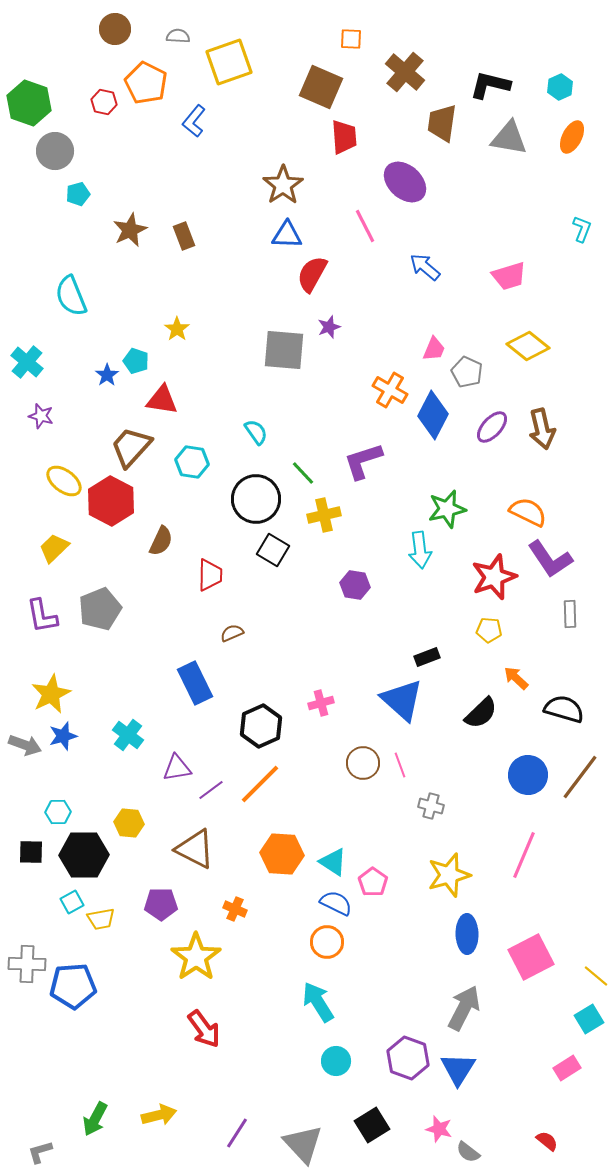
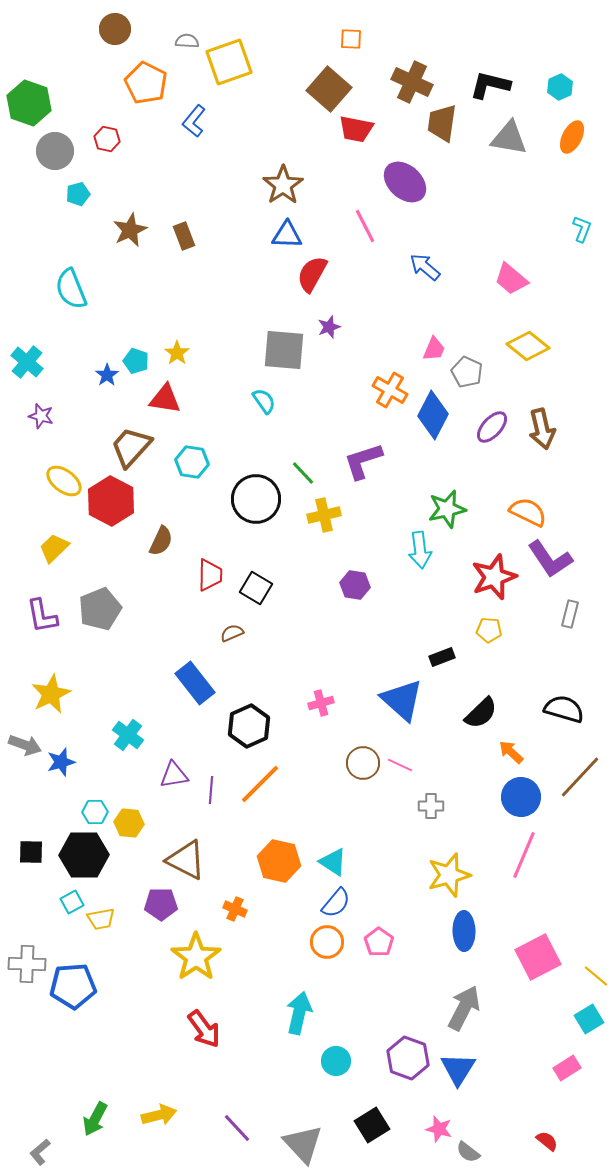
gray semicircle at (178, 36): moved 9 px right, 5 px down
brown cross at (405, 72): moved 7 px right, 10 px down; rotated 15 degrees counterclockwise
brown square at (321, 87): moved 8 px right, 2 px down; rotated 18 degrees clockwise
red hexagon at (104, 102): moved 3 px right, 37 px down
red trapezoid at (344, 137): moved 12 px right, 8 px up; rotated 105 degrees clockwise
pink trapezoid at (509, 276): moved 2 px right, 3 px down; rotated 57 degrees clockwise
cyan semicircle at (71, 296): moved 7 px up
yellow star at (177, 329): moved 24 px down
red triangle at (162, 400): moved 3 px right, 1 px up
cyan semicircle at (256, 432): moved 8 px right, 31 px up
black square at (273, 550): moved 17 px left, 38 px down
gray rectangle at (570, 614): rotated 16 degrees clockwise
black rectangle at (427, 657): moved 15 px right
orange arrow at (516, 678): moved 5 px left, 74 px down
blue rectangle at (195, 683): rotated 12 degrees counterclockwise
black hexagon at (261, 726): moved 12 px left
blue star at (63, 736): moved 2 px left, 26 px down
pink line at (400, 765): rotated 45 degrees counterclockwise
purple triangle at (177, 768): moved 3 px left, 7 px down
blue circle at (528, 775): moved 7 px left, 22 px down
brown line at (580, 777): rotated 6 degrees clockwise
purple line at (211, 790): rotated 48 degrees counterclockwise
gray cross at (431, 806): rotated 15 degrees counterclockwise
cyan hexagon at (58, 812): moved 37 px right
brown triangle at (195, 849): moved 9 px left, 11 px down
orange hexagon at (282, 854): moved 3 px left, 7 px down; rotated 9 degrees clockwise
pink pentagon at (373, 882): moved 6 px right, 60 px down
blue semicircle at (336, 903): rotated 104 degrees clockwise
blue ellipse at (467, 934): moved 3 px left, 3 px up
pink square at (531, 957): moved 7 px right
cyan arrow at (318, 1002): moved 19 px left, 11 px down; rotated 45 degrees clockwise
purple line at (237, 1133): moved 5 px up; rotated 76 degrees counterclockwise
gray L-shape at (40, 1152): rotated 24 degrees counterclockwise
